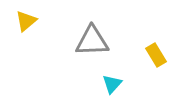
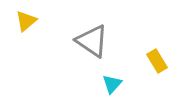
gray triangle: rotated 36 degrees clockwise
yellow rectangle: moved 1 px right, 6 px down
